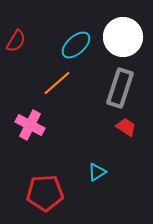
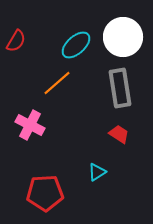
gray rectangle: rotated 27 degrees counterclockwise
red trapezoid: moved 7 px left, 7 px down
